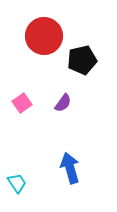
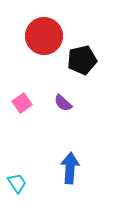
purple semicircle: rotated 96 degrees clockwise
blue arrow: rotated 20 degrees clockwise
